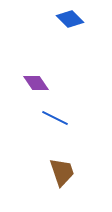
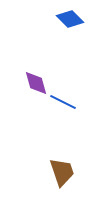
purple diamond: rotated 20 degrees clockwise
blue line: moved 8 px right, 16 px up
